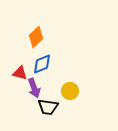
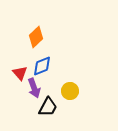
blue diamond: moved 2 px down
red triangle: rotated 35 degrees clockwise
black trapezoid: rotated 70 degrees counterclockwise
